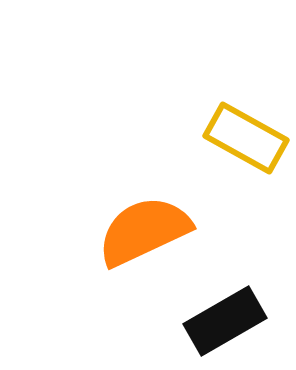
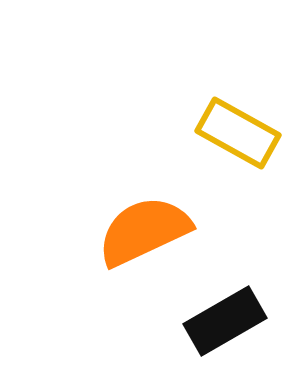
yellow rectangle: moved 8 px left, 5 px up
